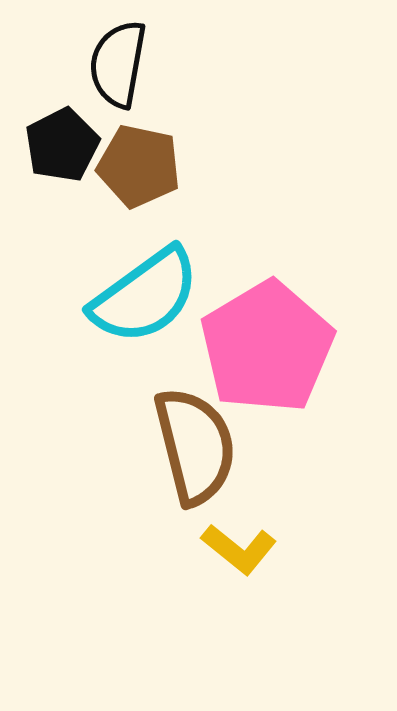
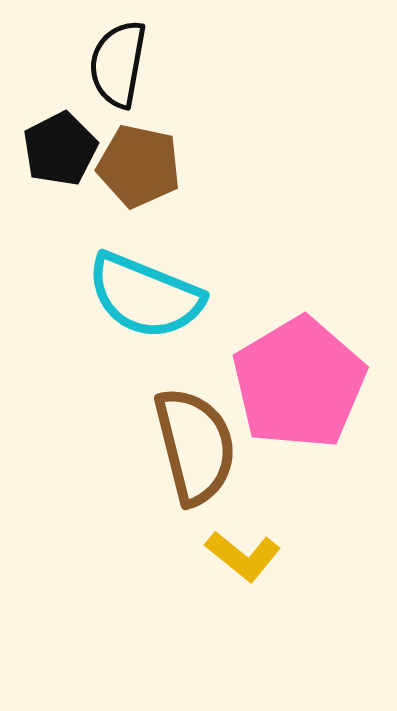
black pentagon: moved 2 px left, 4 px down
cyan semicircle: rotated 58 degrees clockwise
pink pentagon: moved 32 px right, 36 px down
yellow L-shape: moved 4 px right, 7 px down
